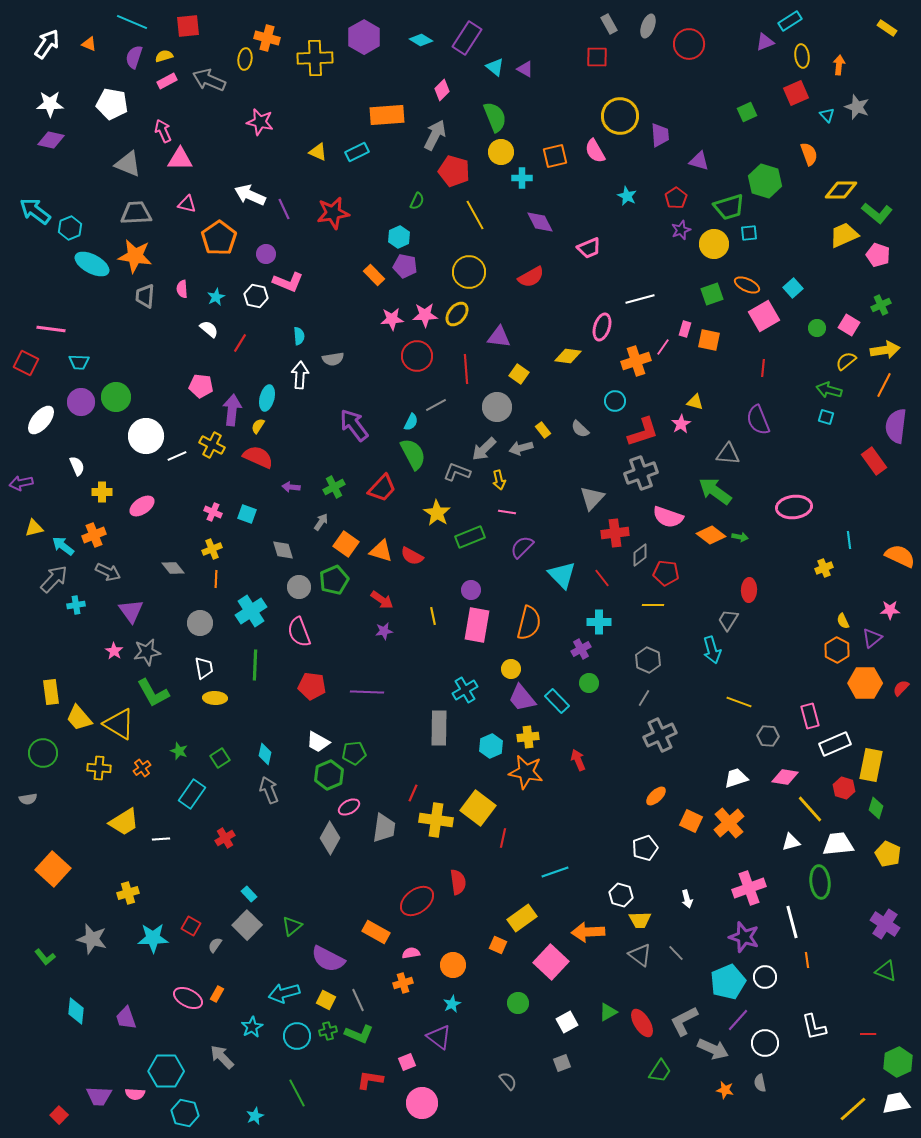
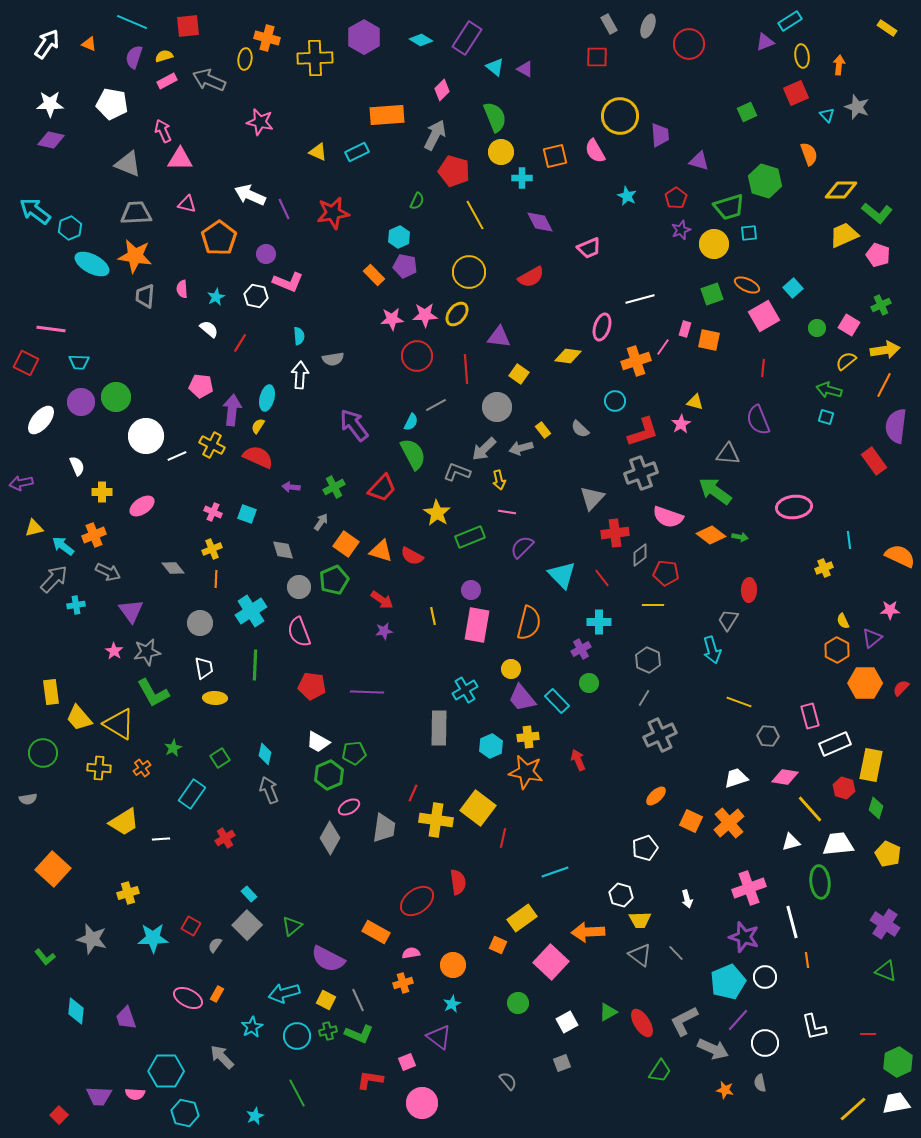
green star at (179, 751): moved 6 px left, 3 px up; rotated 24 degrees clockwise
